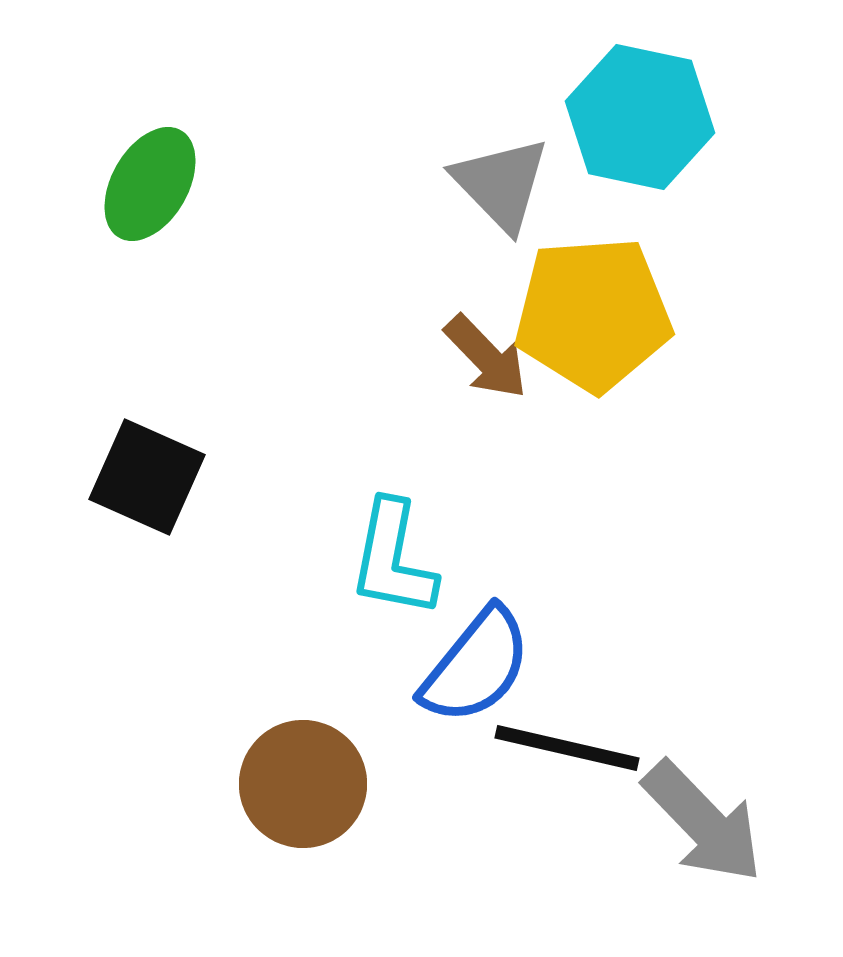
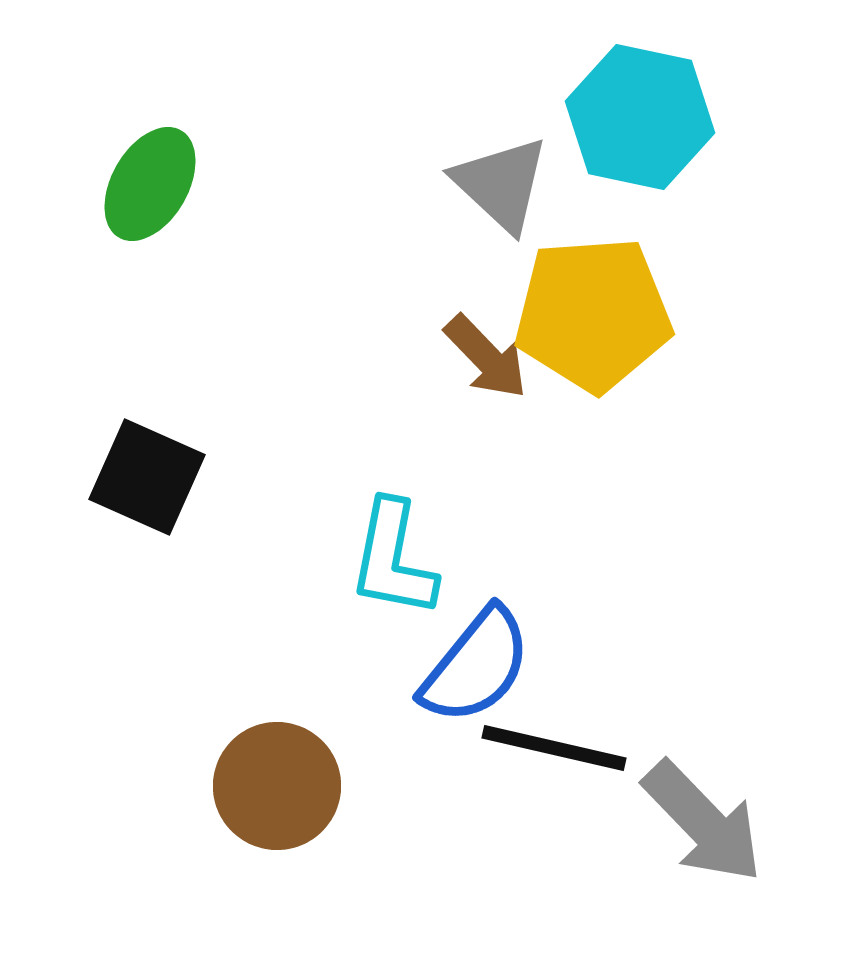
gray triangle: rotated 3 degrees counterclockwise
black line: moved 13 px left
brown circle: moved 26 px left, 2 px down
